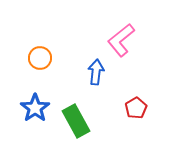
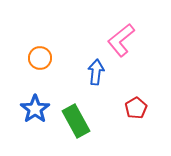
blue star: moved 1 px down
